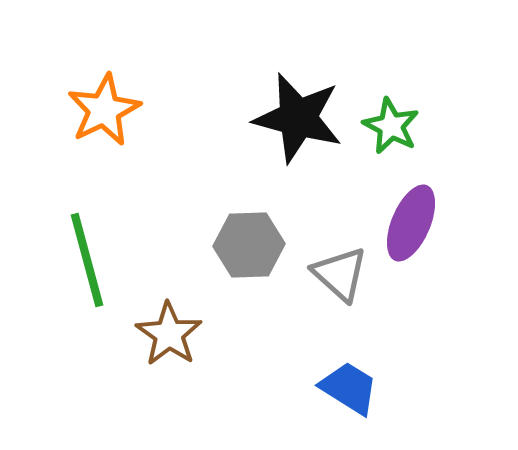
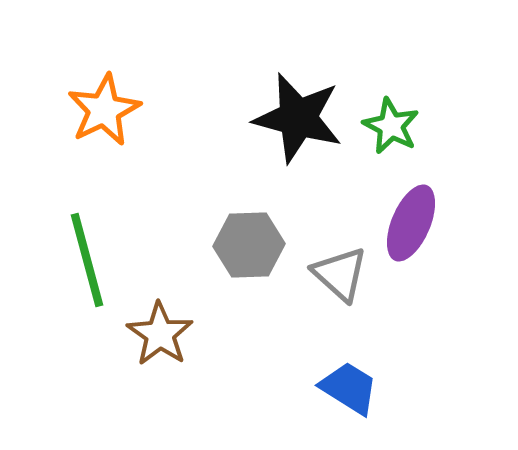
brown star: moved 9 px left
